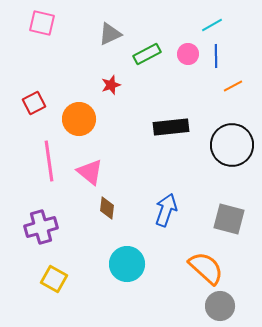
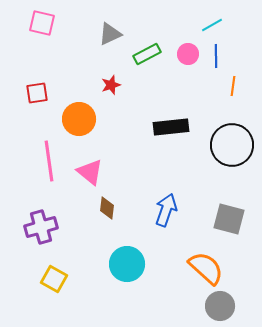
orange line: rotated 54 degrees counterclockwise
red square: moved 3 px right, 10 px up; rotated 20 degrees clockwise
